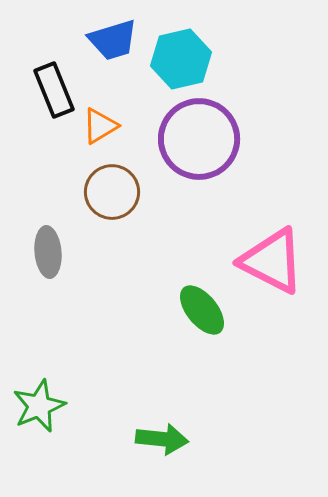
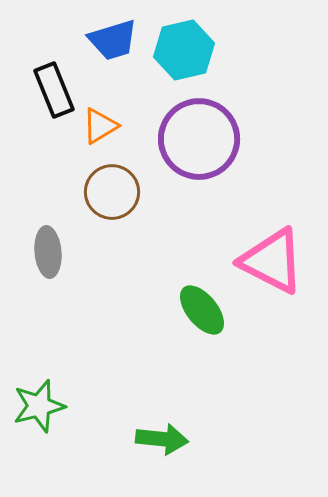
cyan hexagon: moved 3 px right, 9 px up
green star: rotated 8 degrees clockwise
